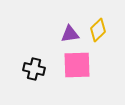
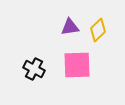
purple triangle: moved 7 px up
black cross: rotated 15 degrees clockwise
